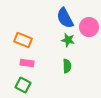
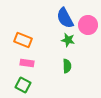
pink circle: moved 1 px left, 2 px up
